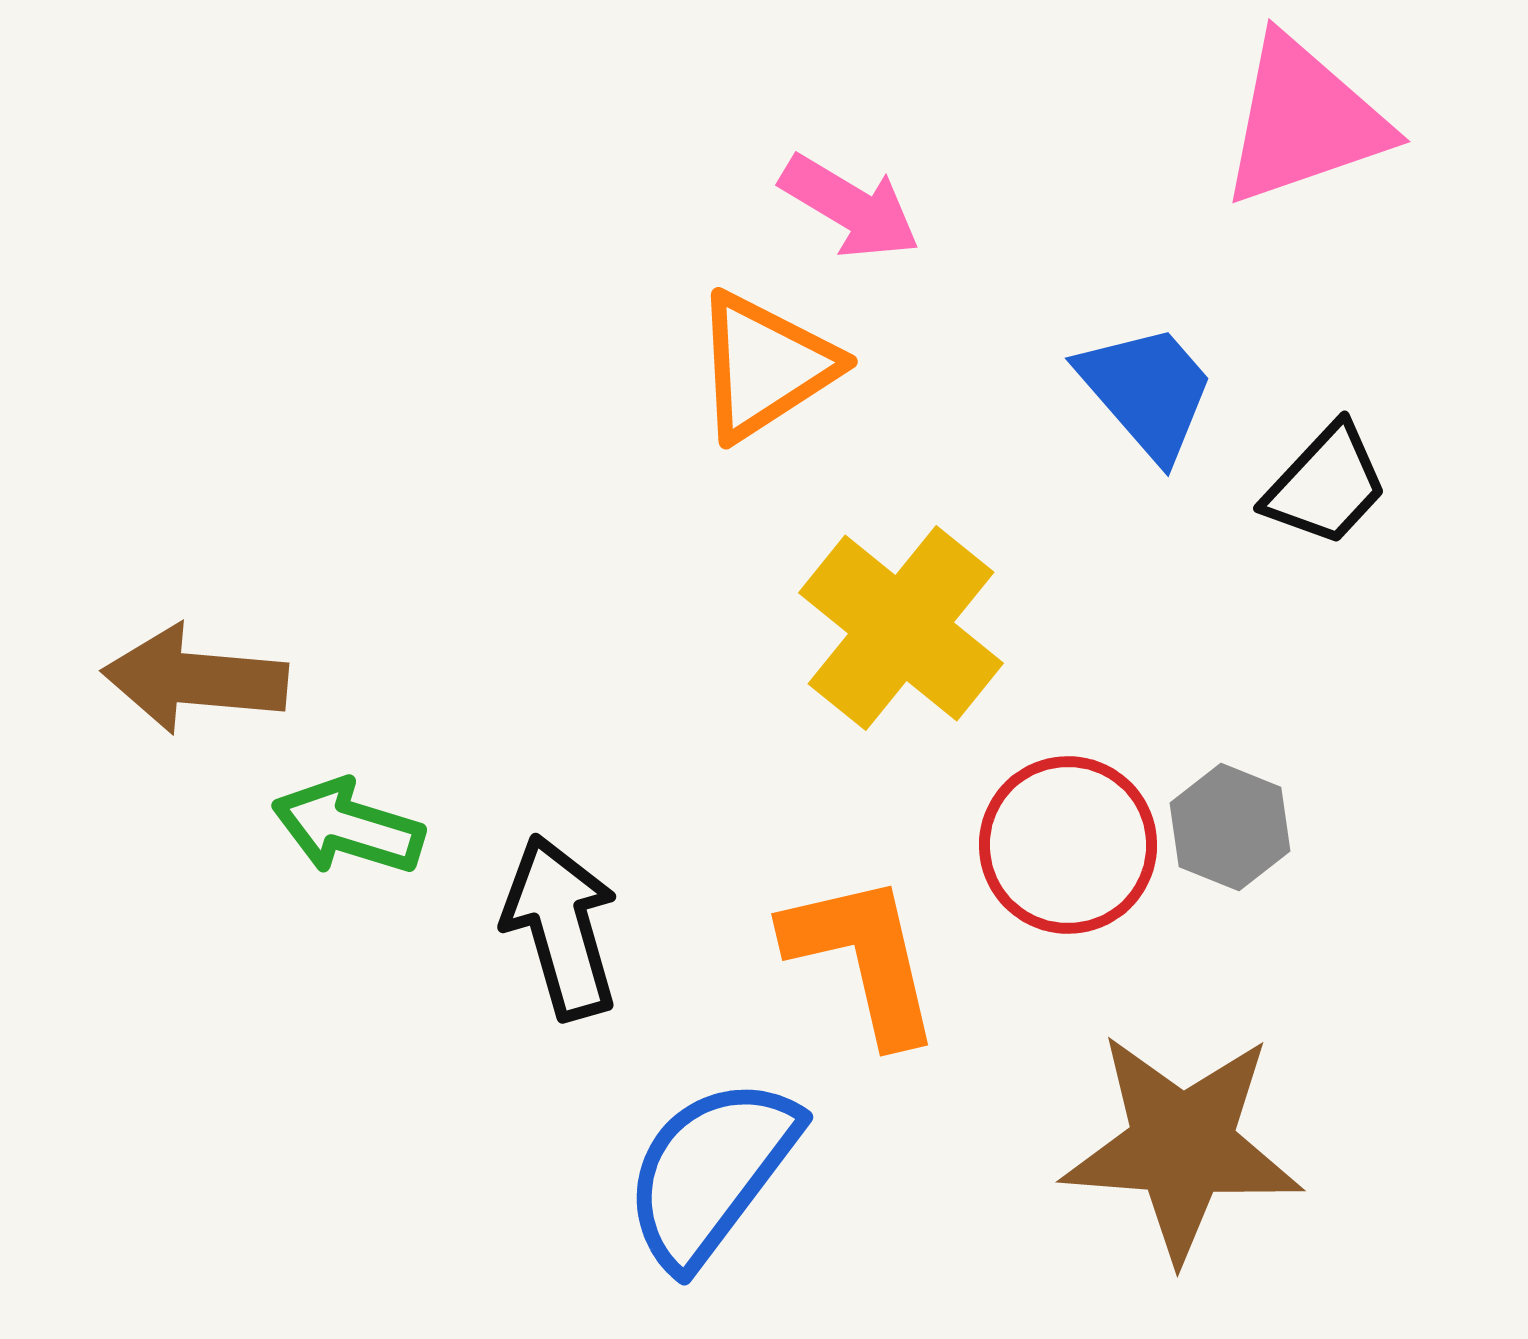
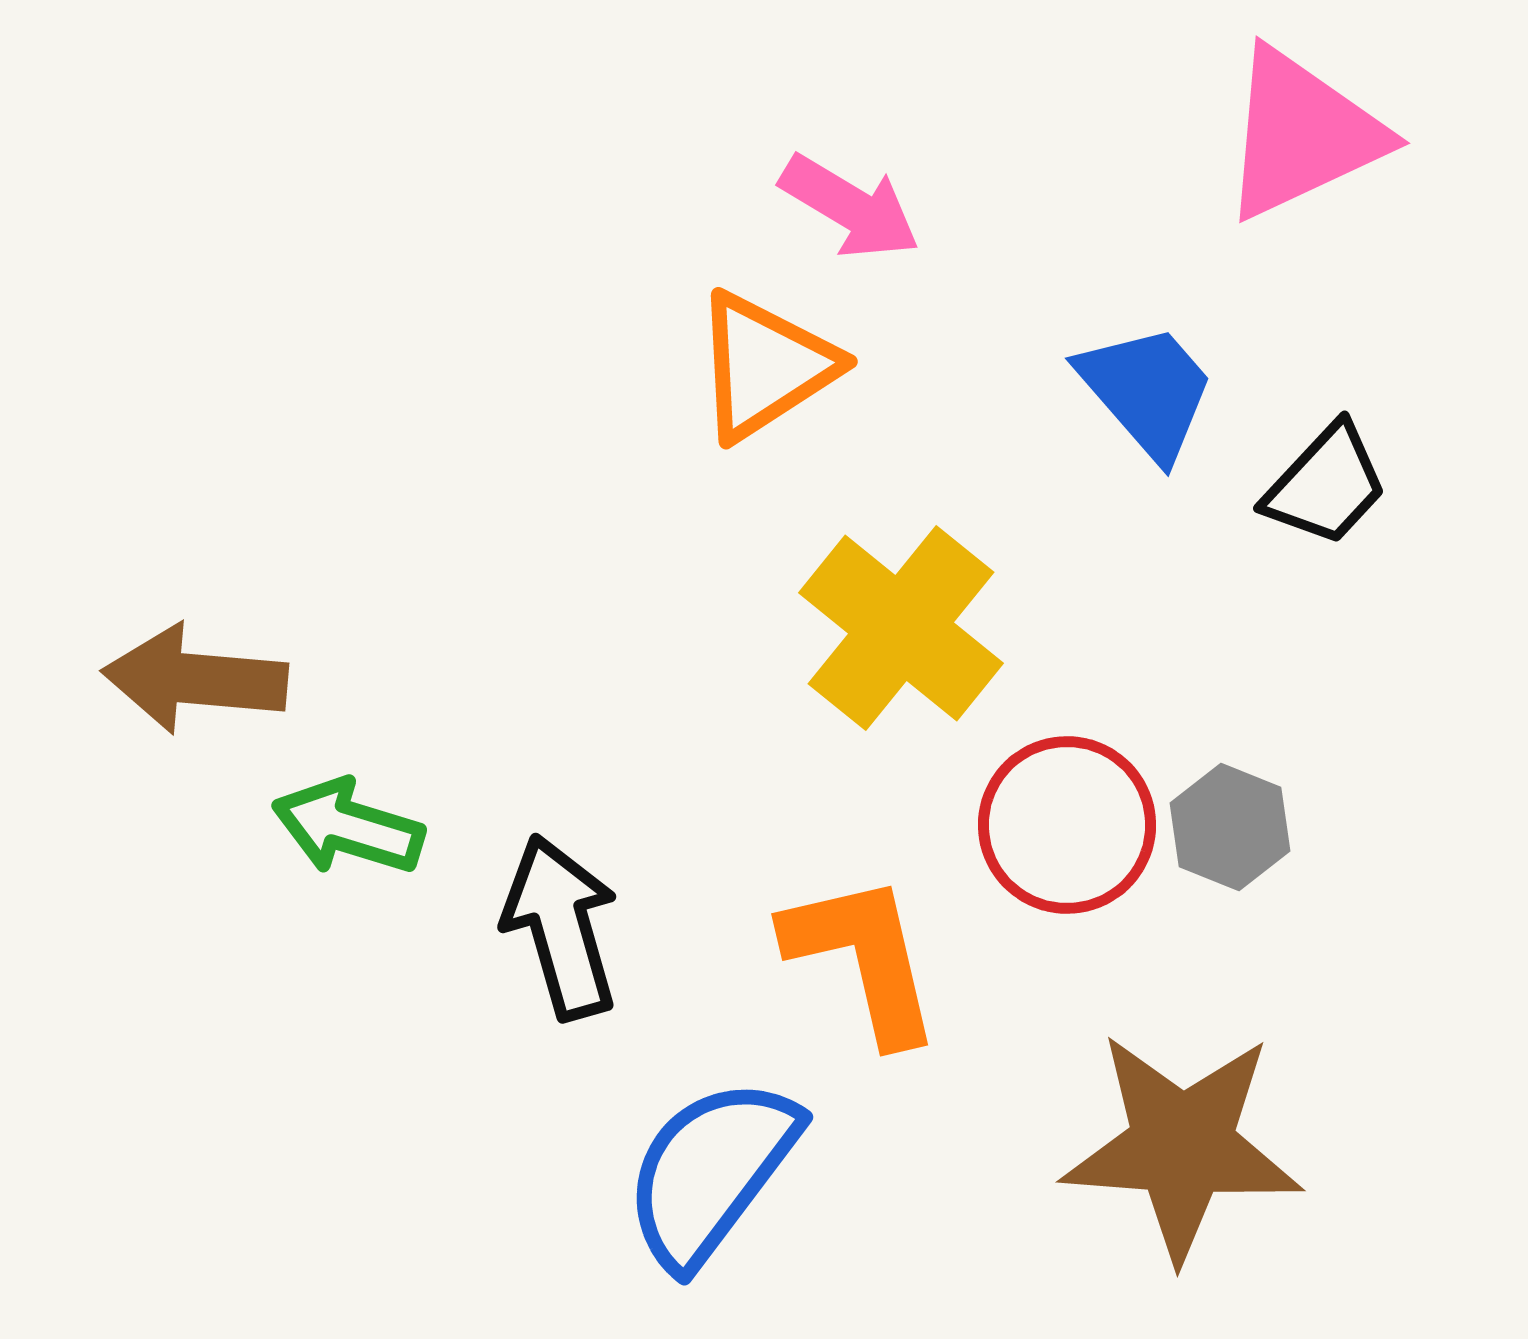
pink triangle: moved 2 px left, 13 px down; rotated 6 degrees counterclockwise
red circle: moved 1 px left, 20 px up
